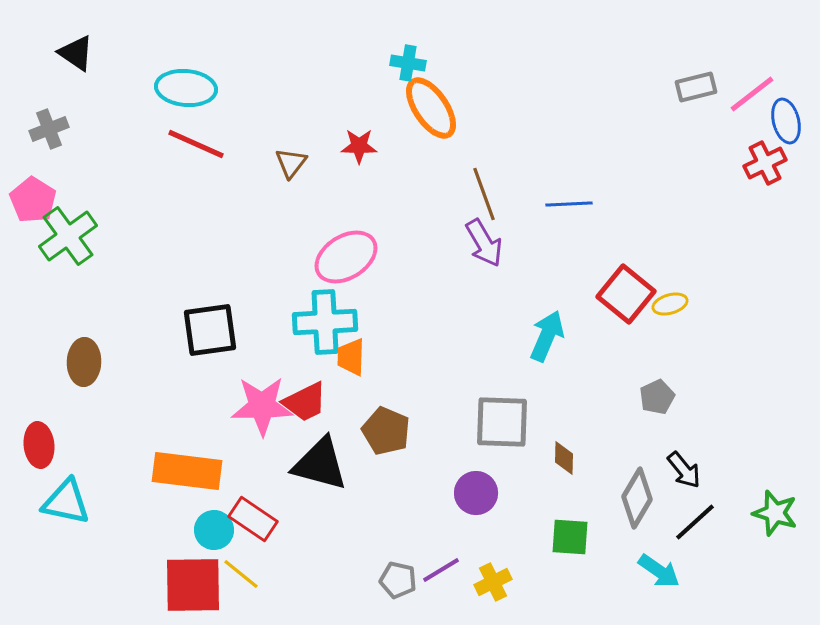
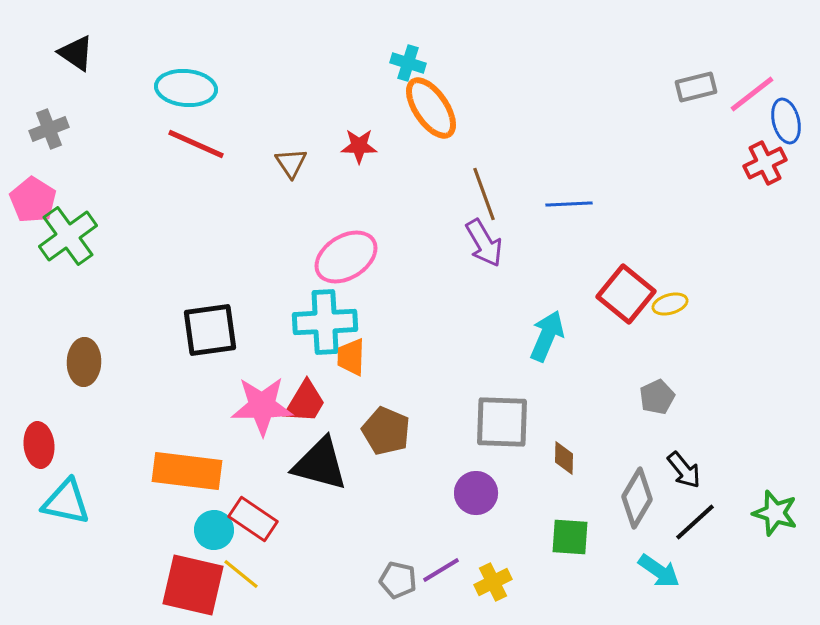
cyan cross at (408, 63): rotated 8 degrees clockwise
brown triangle at (291, 163): rotated 12 degrees counterclockwise
red trapezoid at (305, 402): rotated 33 degrees counterclockwise
red square at (193, 585): rotated 14 degrees clockwise
